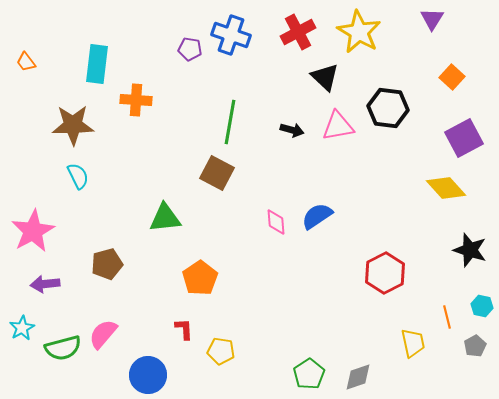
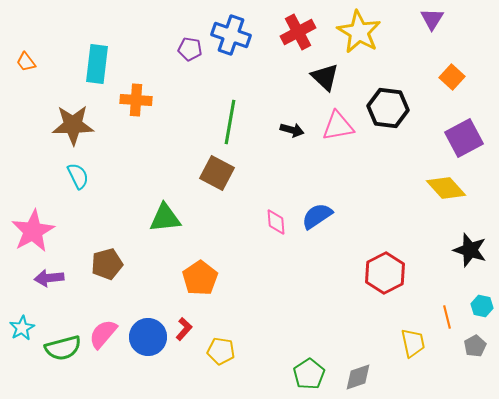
purple arrow: moved 4 px right, 6 px up
red L-shape: rotated 45 degrees clockwise
blue circle: moved 38 px up
